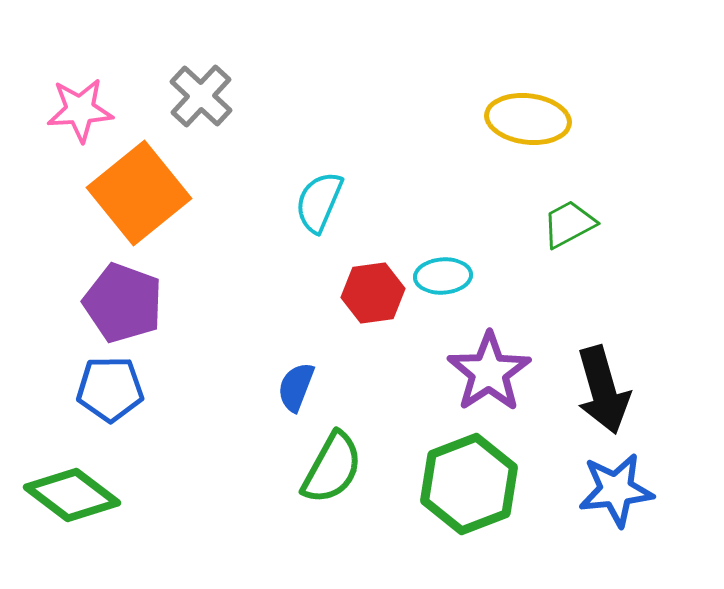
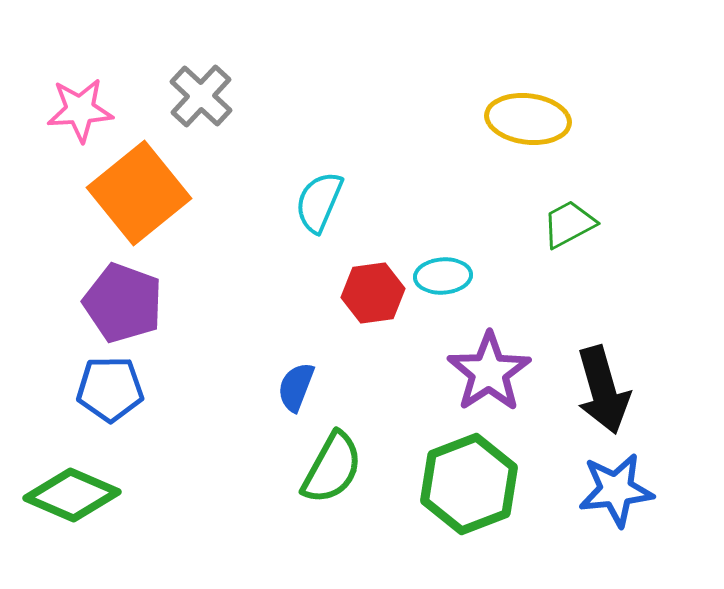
green diamond: rotated 14 degrees counterclockwise
